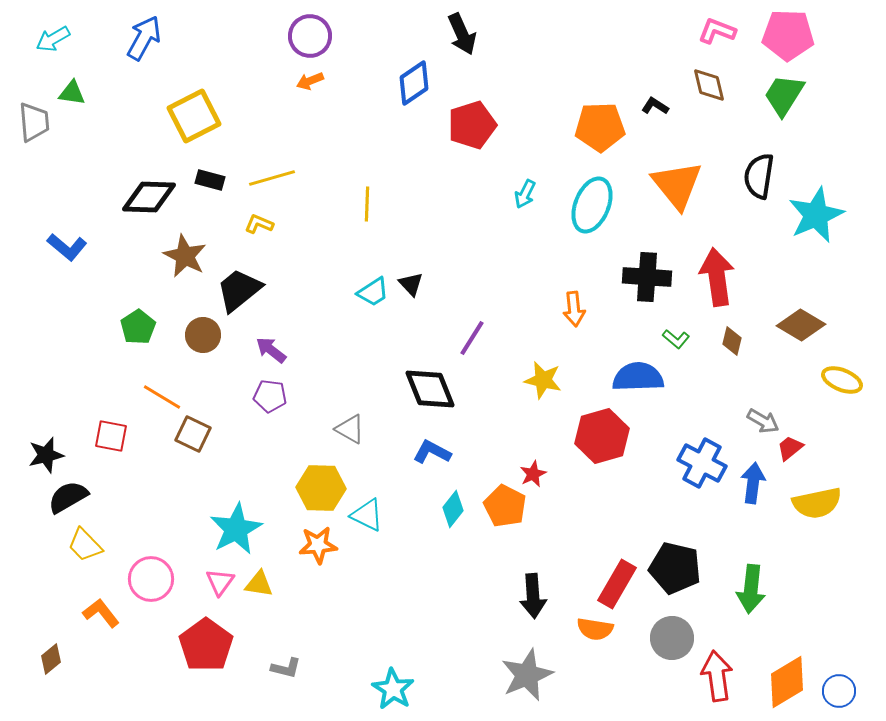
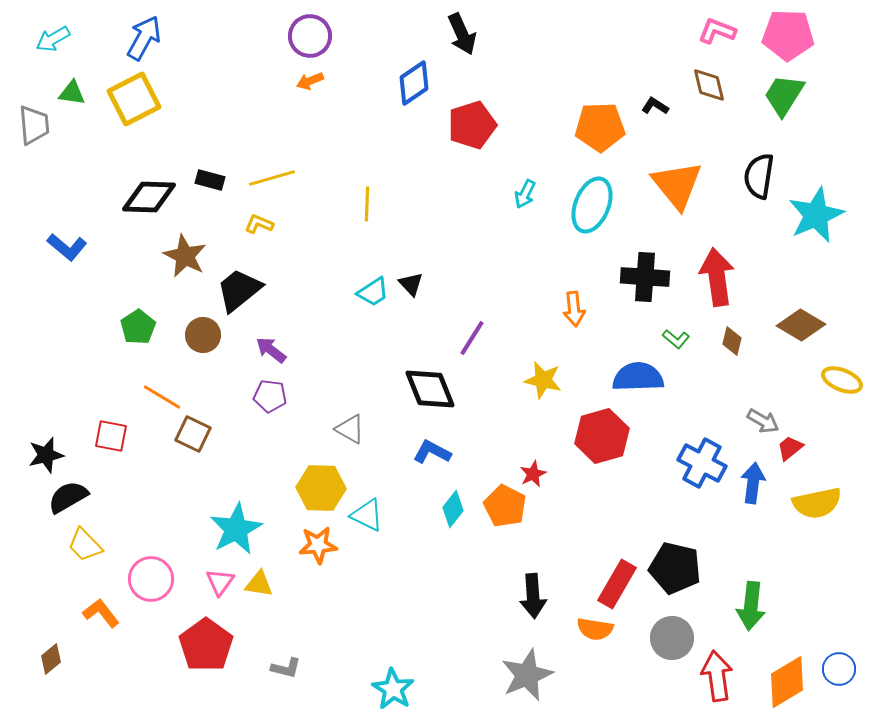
yellow square at (194, 116): moved 60 px left, 17 px up
gray trapezoid at (34, 122): moved 3 px down
black cross at (647, 277): moved 2 px left
green arrow at (751, 589): moved 17 px down
blue circle at (839, 691): moved 22 px up
